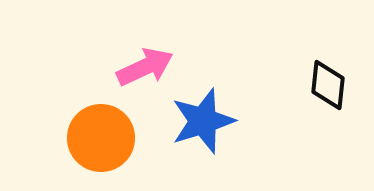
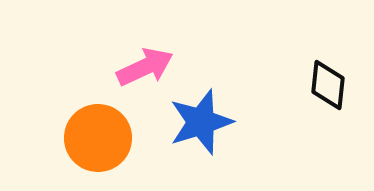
blue star: moved 2 px left, 1 px down
orange circle: moved 3 px left
